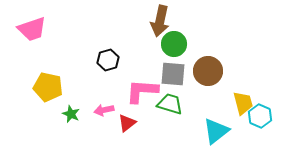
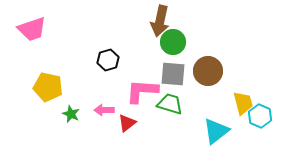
green circle: moved 1 px left, 2 px up
pink arrow: rotated 12 degrees clockwise
